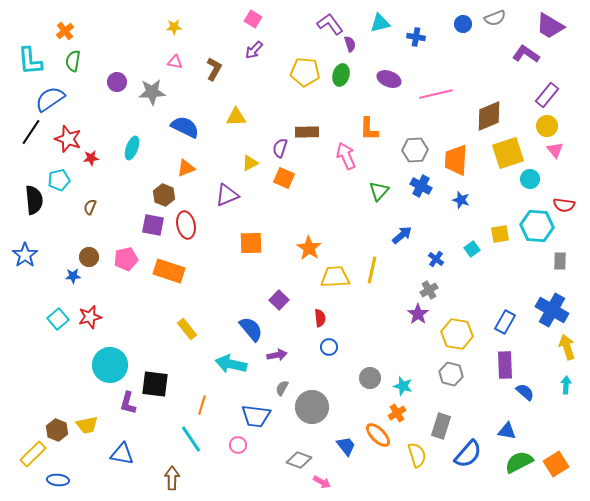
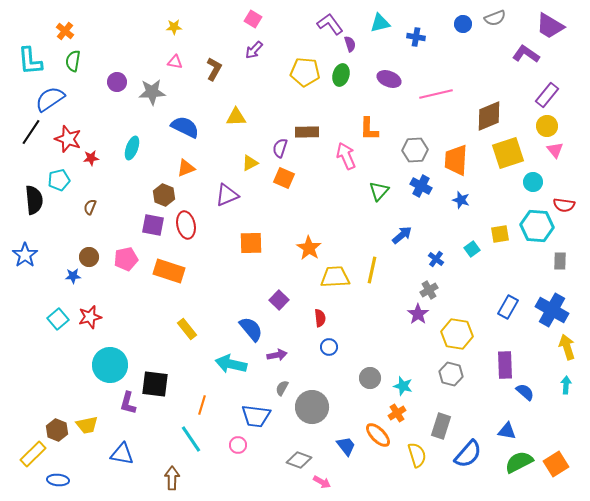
orange cross at (65, 31): rotated 12 degrees counterclockwise
cyan circle at (530, 179): moved 3 px right, 3 px down
blue rectangle at (505, 322): moved 3 px right, 15 px up
